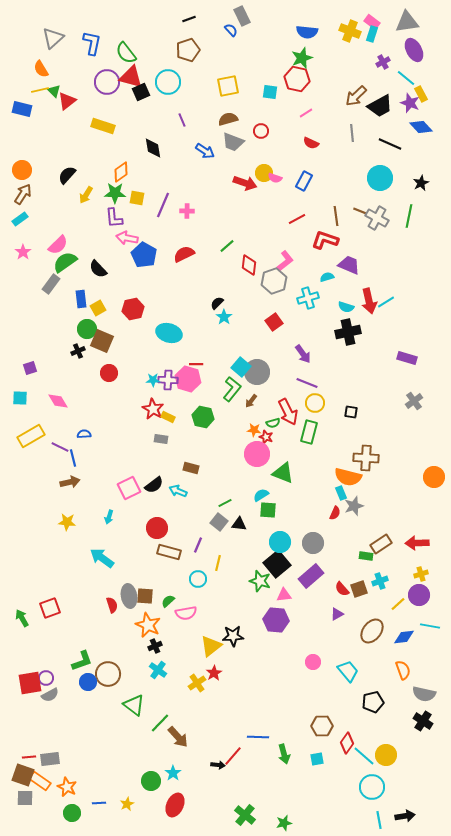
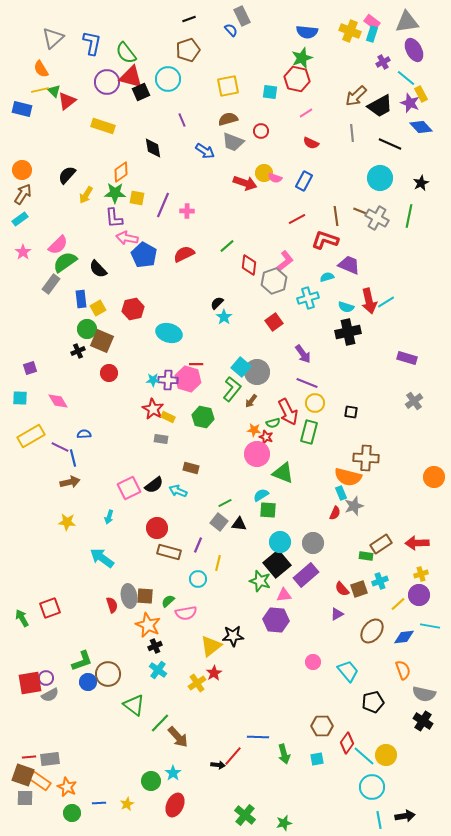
cyan circle at (168, 82): moved 3 px up
purple rectangle at (311, 576): moved 5 px left, 1 px up
